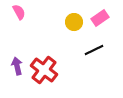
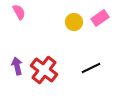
black line: moved 3 px left, 18 px down
